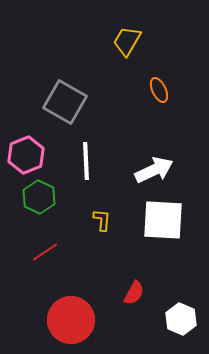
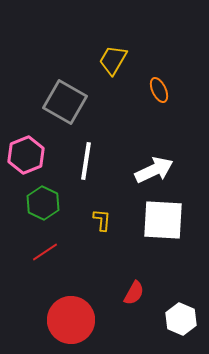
yellow trapezoid: moved 14 px left, 19 px down
white line: rotated 12 degrees clockwise
green hexagon: moved 4 px right, 6 px down
